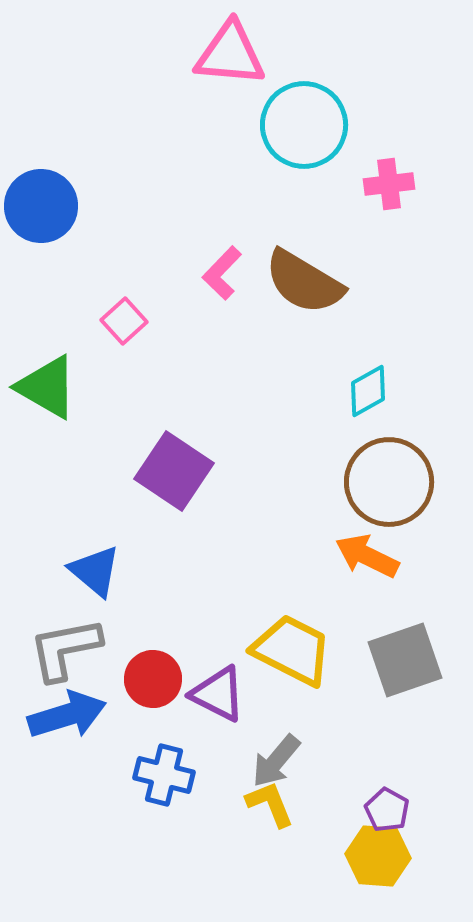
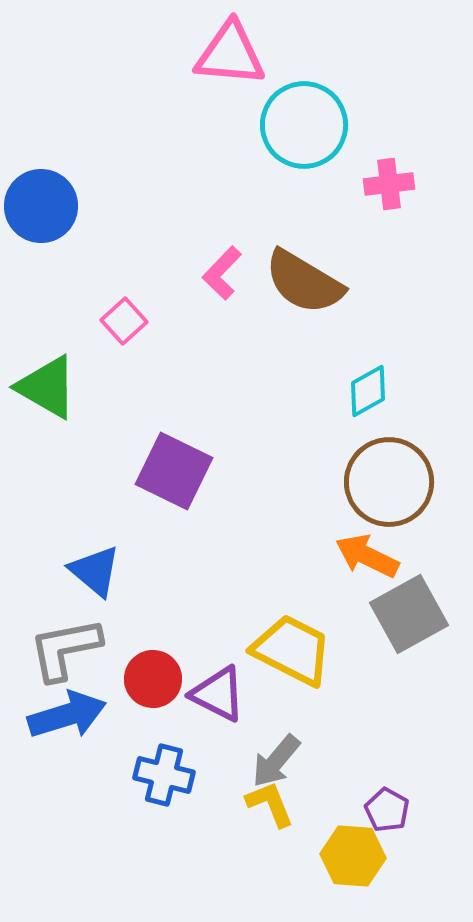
purple square: rotated 8 degrees counterclockwise
gray square: moved 4 px right, 46 px up; rotated 10 degrees counterclockwise
yellow hexagon: moved 25 px left
